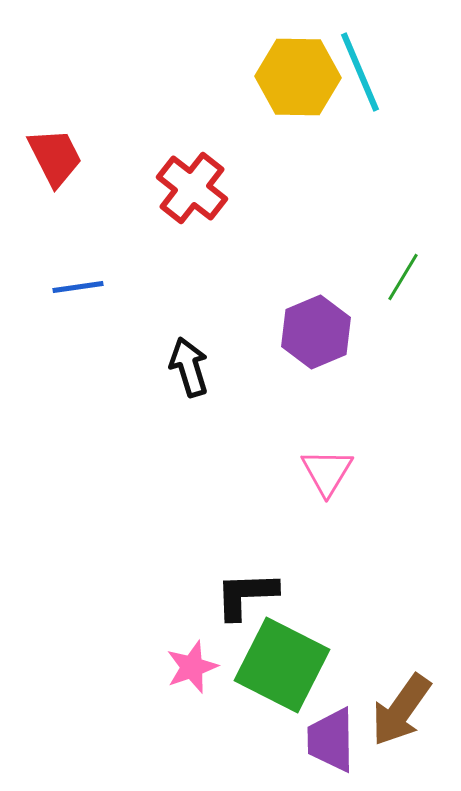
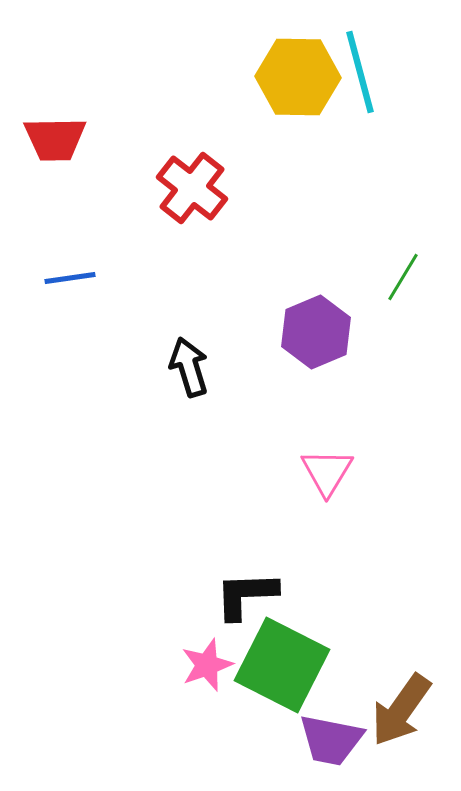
cyan line: rotated 8 degrees clockwise
red trapezoid: moved 18 px up; rotated 116 degrees clockwise
blue line: moved 8 px left, 9 px up
pink star: moved 15 px right, 2 px up
purple trapezoid: rotated 78 degrees counterclockwise
